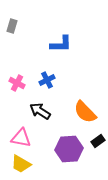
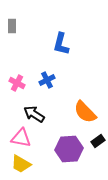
gray rectangle: rotated 16 degrees counterclockwise
blue L-shape: rotated 105 degrees clockwise
black arrow: moved 6 px left, 3 px down
